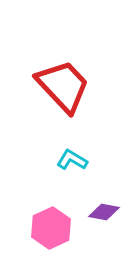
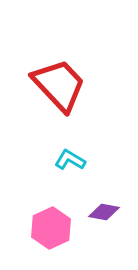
red trapezoid: moved 4 px left, 1 px up
cyan L-shape: moved 2 px left
